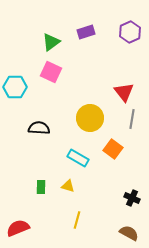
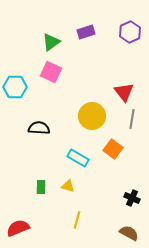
yellow circle: moved 2 px right, 2 px up
